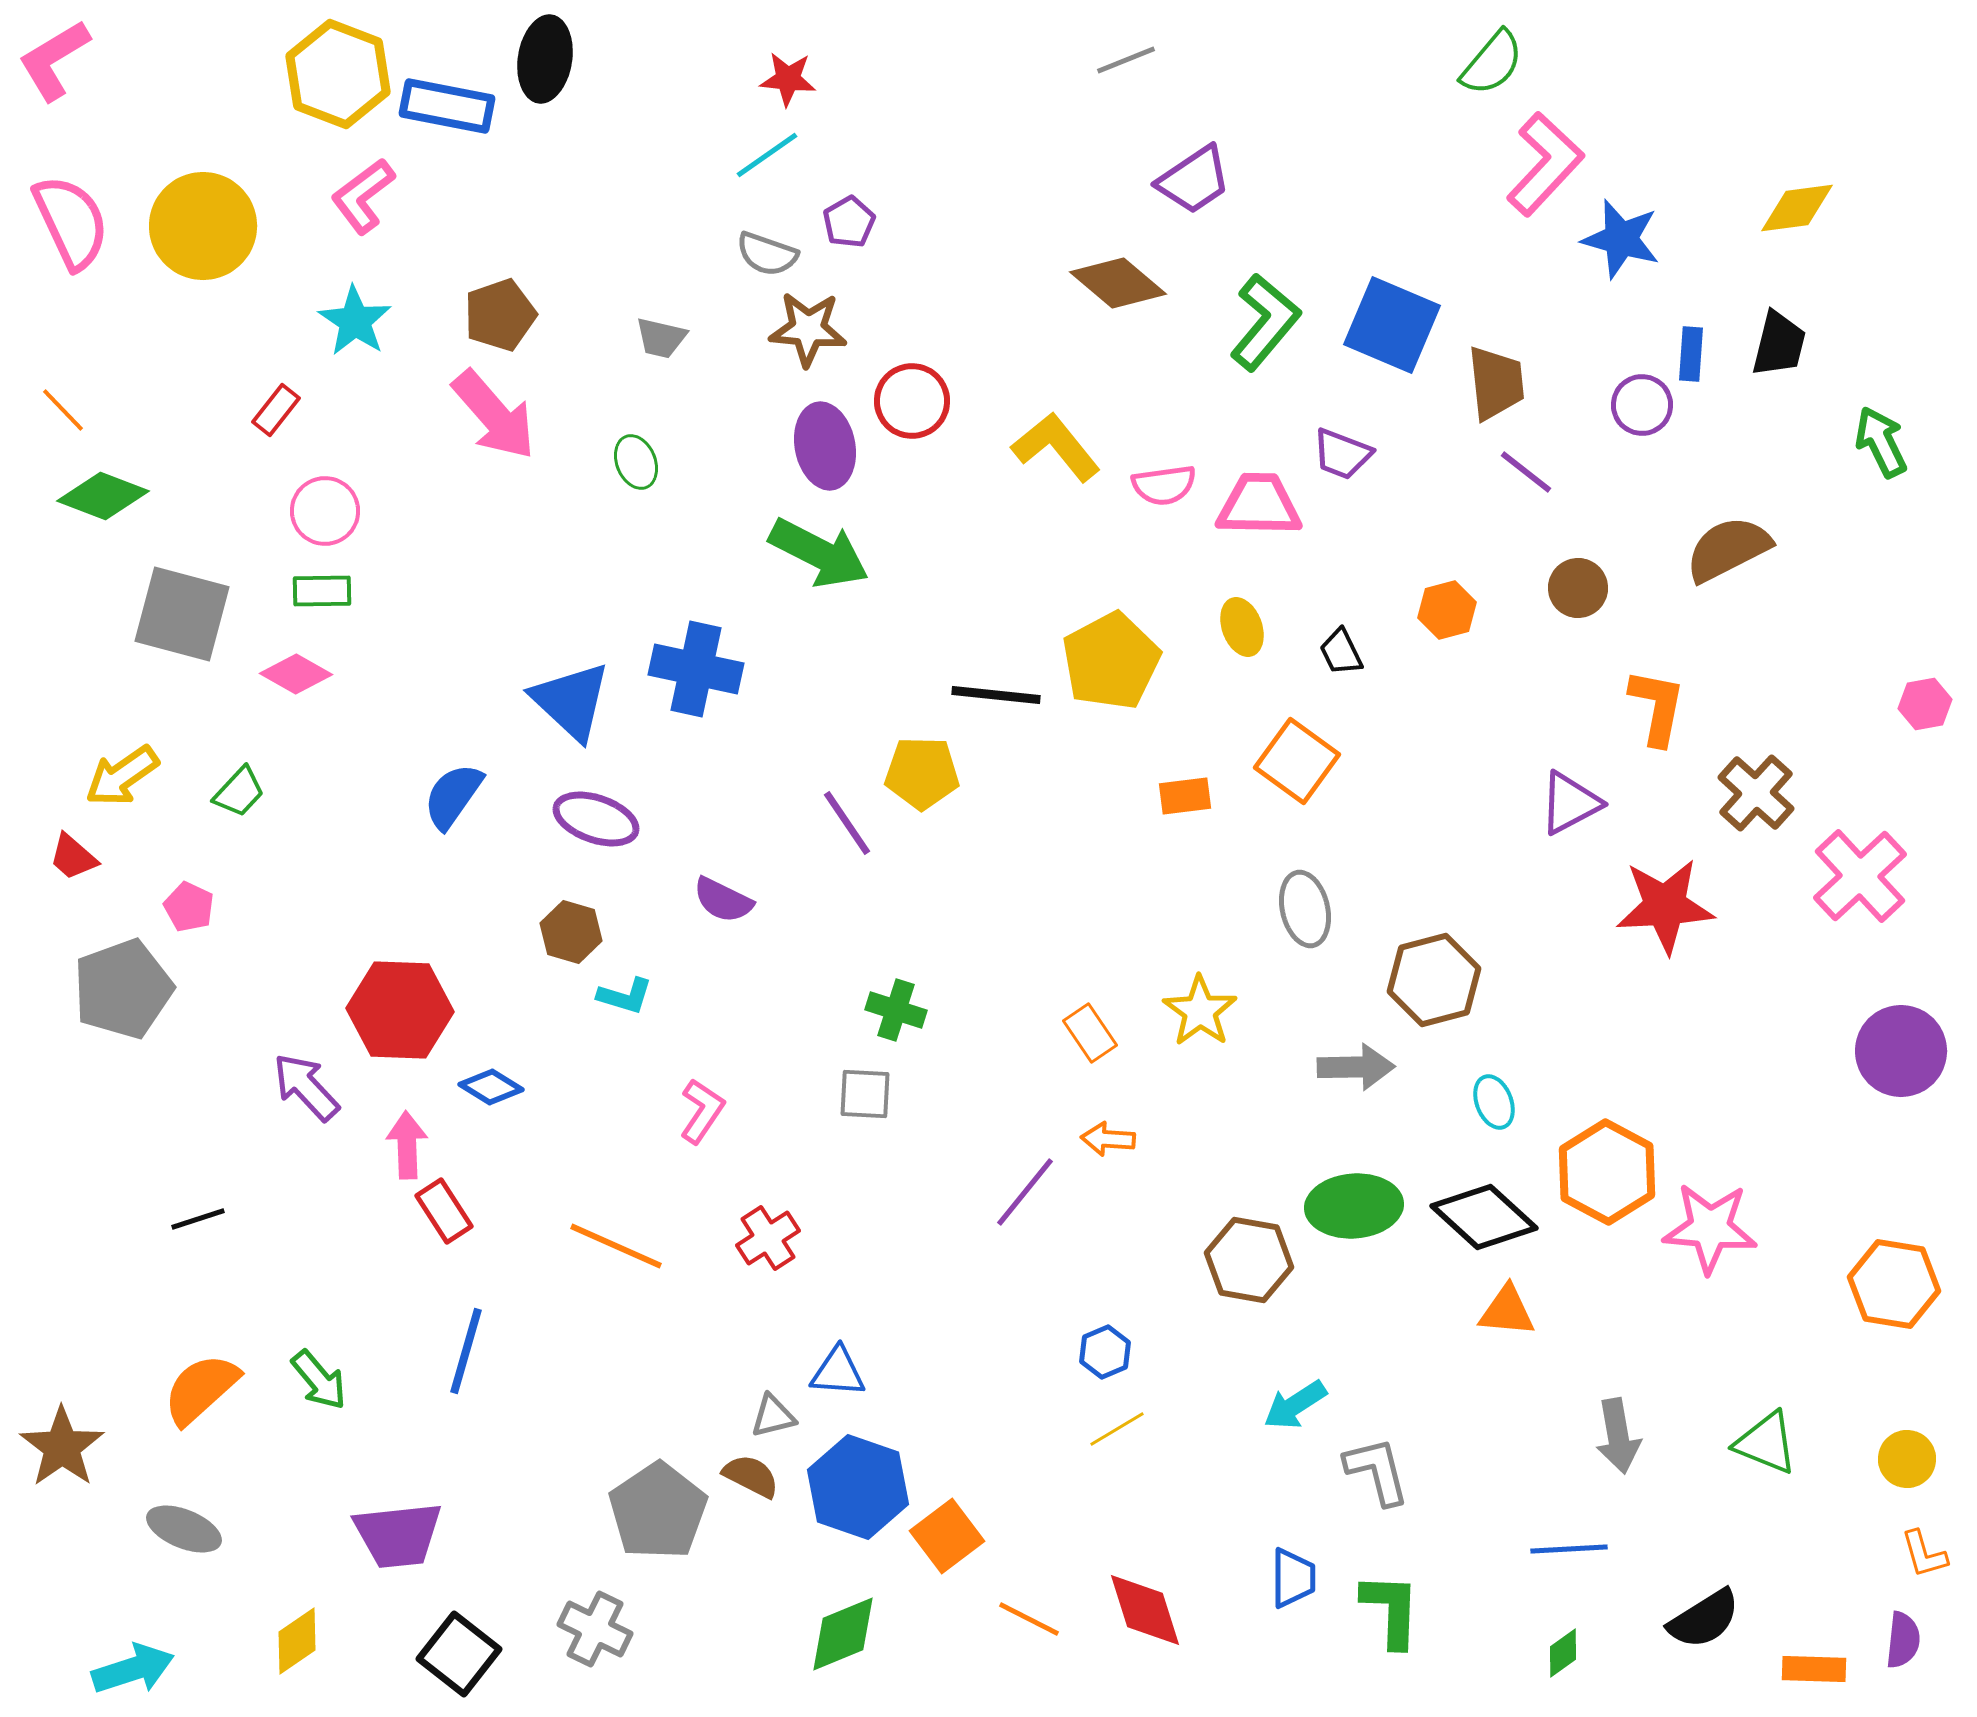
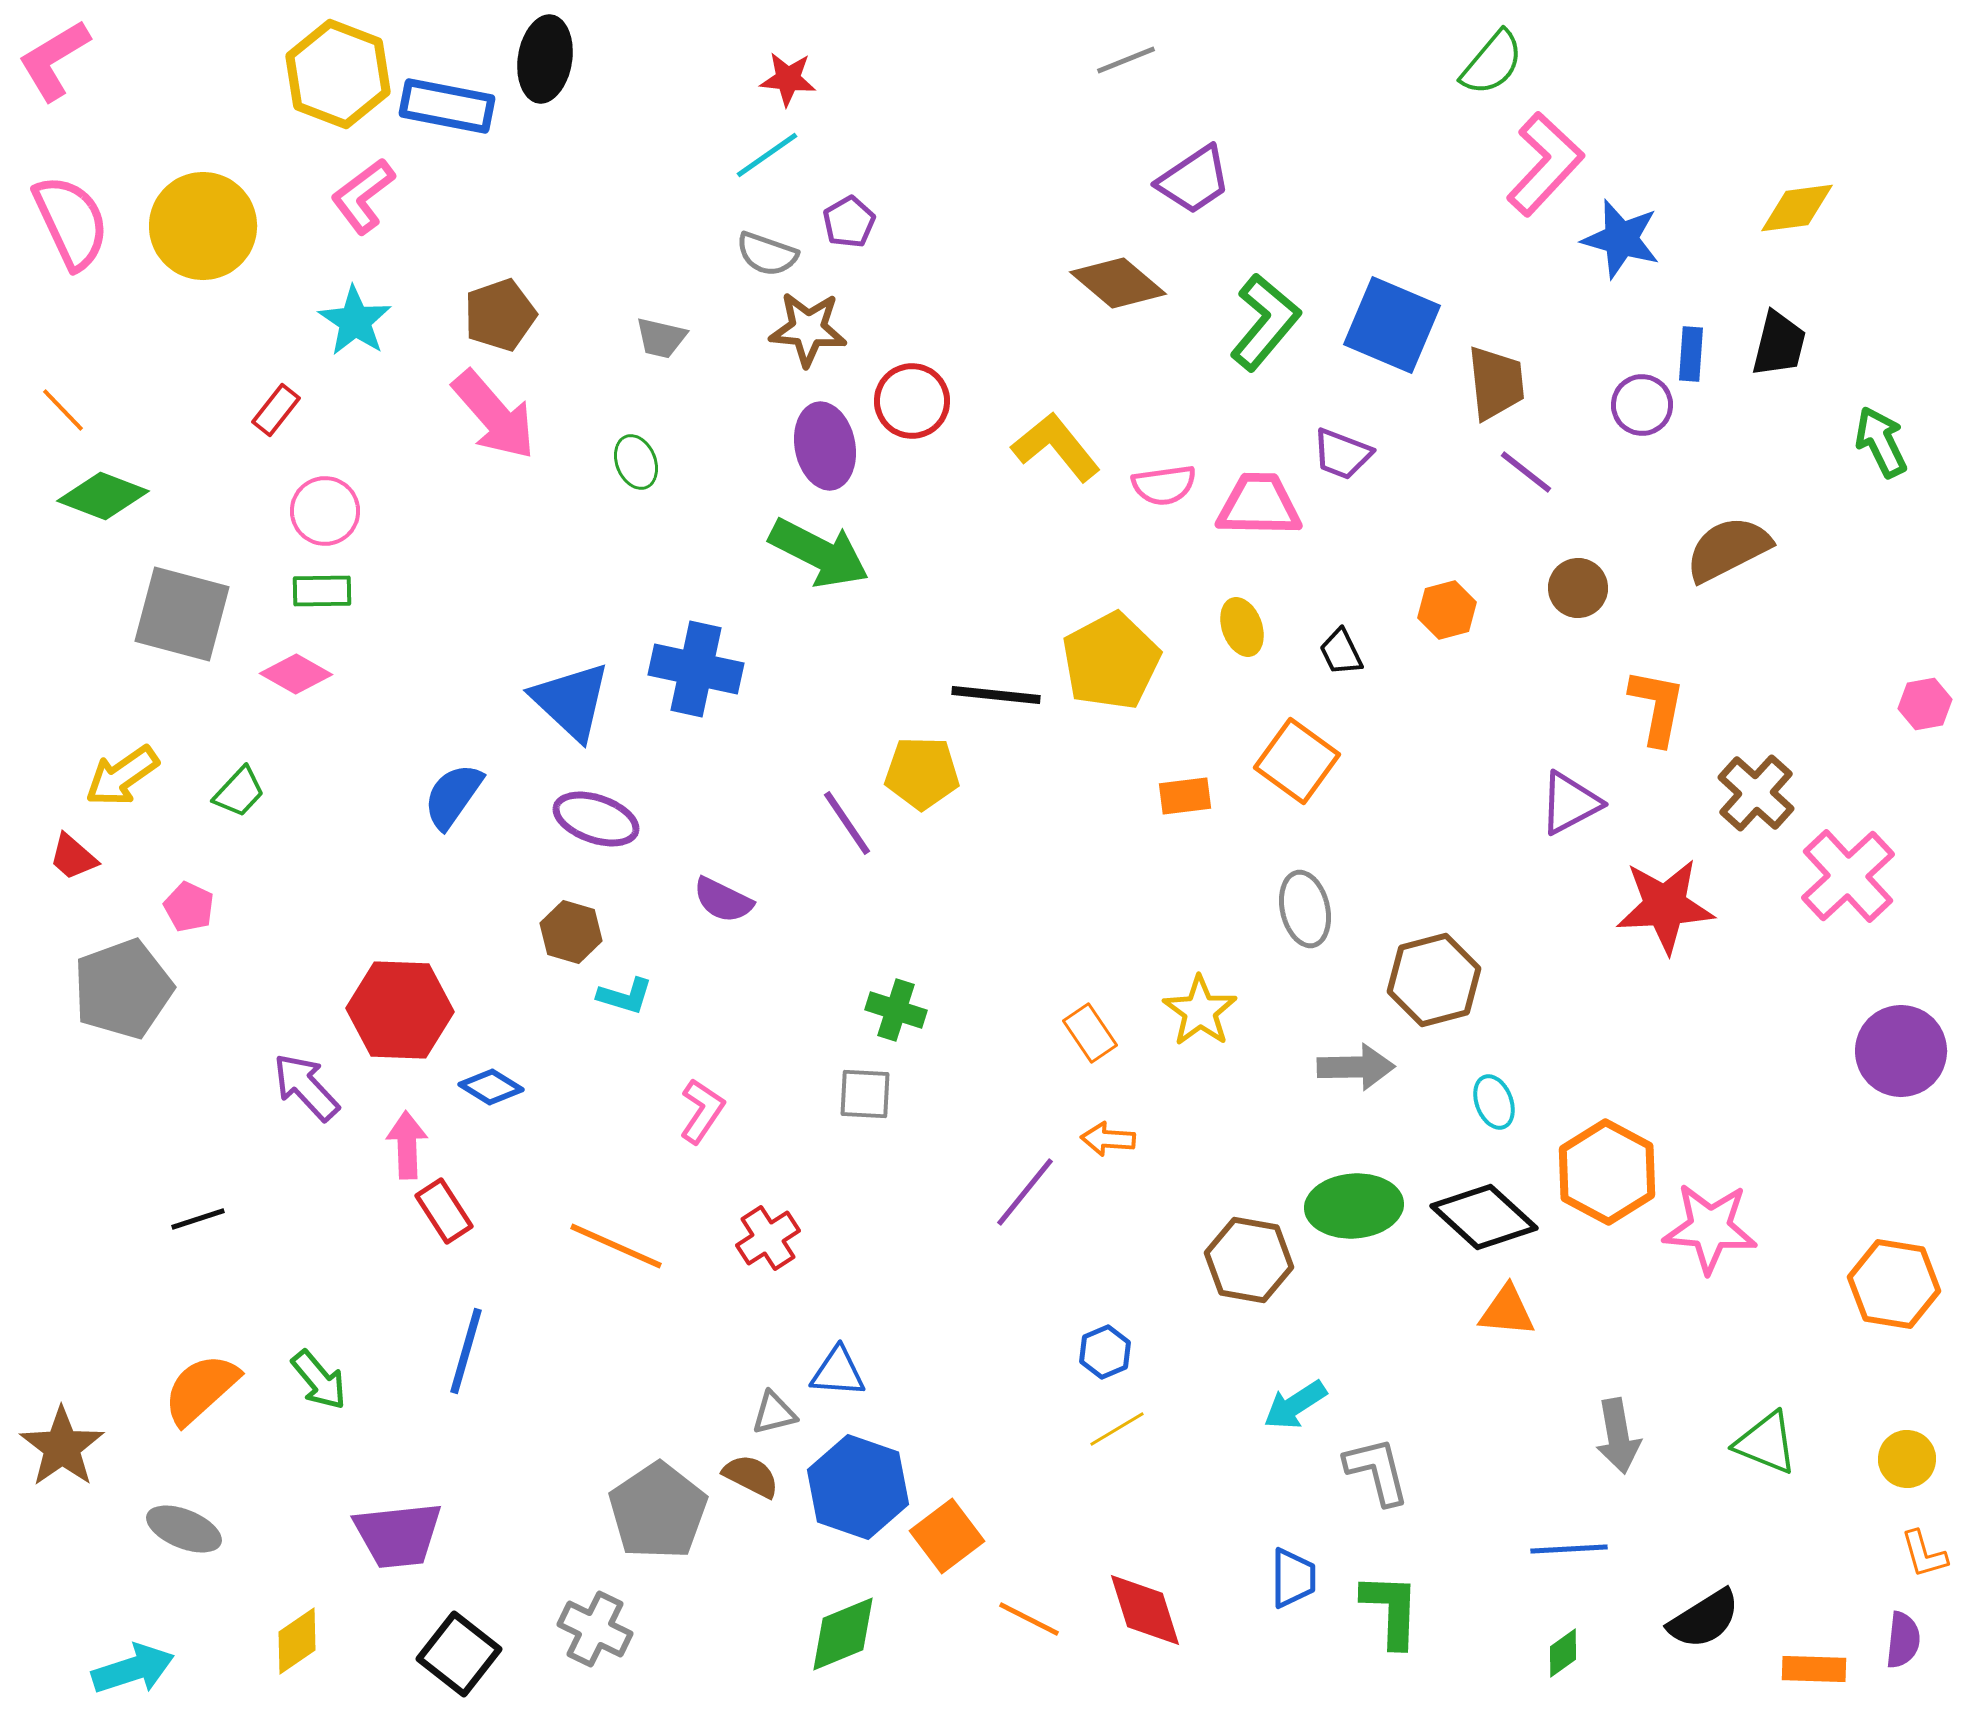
pink cross at (1860, 876): moved 12 px left
gray triangle at (773, 1416): moved 1 px right, 3 px up
